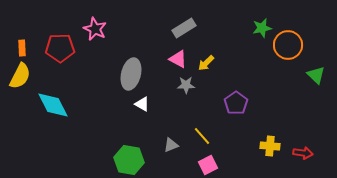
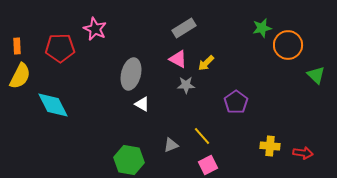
orange rectangle: moved 5 px left, 2 px up
purple pentagon: moved 1 px up
